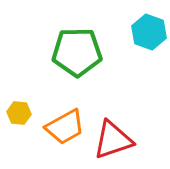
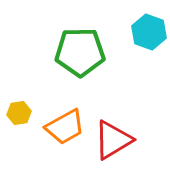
green pentagon: moved 3 px right
yellow hexagon: rotated 15 degrees counterclockwise
red triangle: rotated 12 degrees counterclockwise
